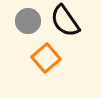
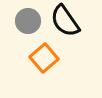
orange square: moved 2 px left
